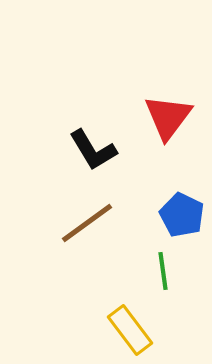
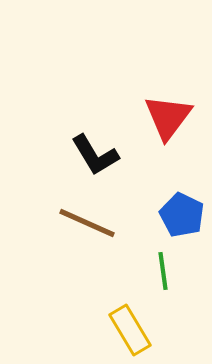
black L-shape: moved 2 px right, 5 px down
brown line: rotated 60 degrees clockwise
yellow rectangle: rotated 6 degrees clockwise
